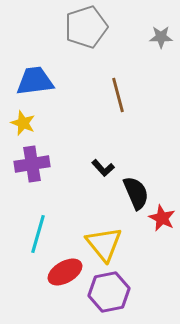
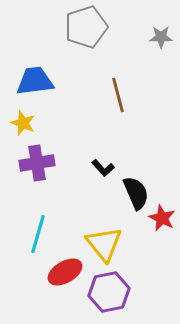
purple cross: moved 5 px right, 1 px up
